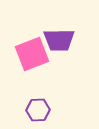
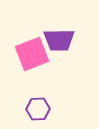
purple hexagon: moved 1 px up
